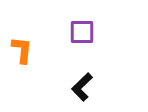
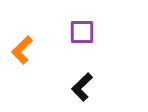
orange L-shape: rotated 140 degrees counterclockwise
